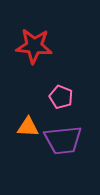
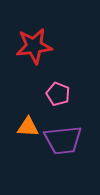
red star: rotated 12 degrees counterclockwise
pink pentagon: moved 3 px left, 3 px up
